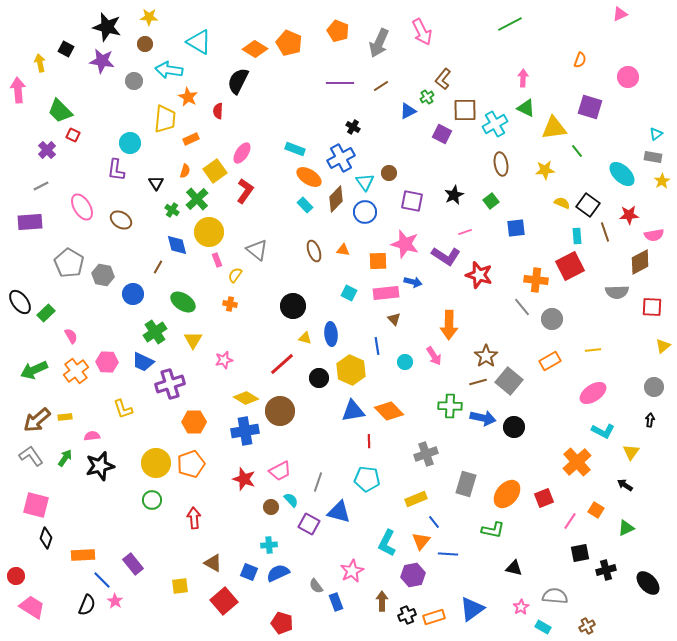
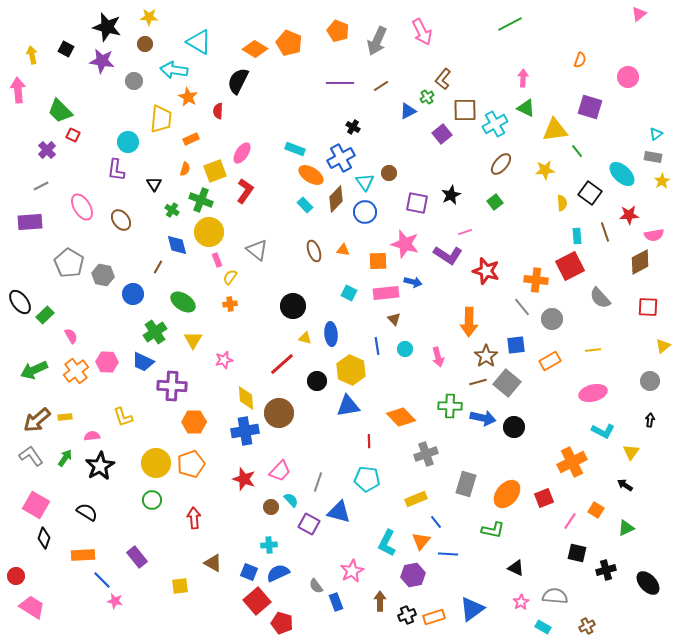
pink triangle at (620, 14): moved 19 px right; rotated 14 degrees counterclockwise
gray arrow at (379, 43): moved 2 px left, 2 px up
yellow arrow at (40, 63): moved 8 px left, 8 px up
cyan arrow at (169, 70): moved 5 px right
yellow trapezoid at (165, 119): moved 4 px left
yellow triangle at (554, 128): moved 1 px right, 2 px down
purple square at (442, 134): rotated 24 degrees clockwise
cyan circle at (130, 143): moved 2 px left, 1 px up
brown ellipse at (501, 164): rotated 50 degrees clockwise
orange semicircle at (185, 171): moved 2 px up
yellow square at (215, 171): rotated 15 degrees clockwise
orange ellipse at (309, 177): moved 2 px right, 2 px up
black triangle at (156, 183): moved 2 px left, 1 px down
black star at (454, 195): moved 3 px left
green cross at (197, 199): moved 4 px right, 1 px down; rotated 25 degrees counterclockwise
purple square at (412, 201): moved 5 px right, 2 px down
green square at (491, 201): moved 4 px right, 1 px down
yellow semicircle at (562, 203): rotated 63 degrees clockwise
black square at (588, 205): moved 2 px right, 12 px up
brown ellipse at (121, 220): rotated 20 degrees clockwise
blue square at (516, 228): moved 117 px down
purple L-shape at (446, 256): moved 2 px right, 1 px up
yellow semicircle at (235, 275): moved 5 px left, 2 px down
red star at (479, 275): moved 7 px right, 4 px up
gray semicircle at (617, 292): moved 17 px left, 6 px down; rotated 50 degrees clockwise
orange cross at (230, 304): rotated 16 degrees counterclockwise
red square at (652, 307): moved 4 px left
green rectangle at (46, 313): moved 1 px left, 2 px down
orange arrow at (449, 325): moved 20 px right, 3 px up
pink arrow at (434, 356): moved 4 px right, 1 px down; rotated 18 degrees clockwise
cyan circle at (405, 362): moved 13 px up
black circle at (319, 378): moved 2 px left, 3 px down
gray square at (509, 381): moved 2 px left, 2 px down
purple cross at (170, 384): moved 2 px right, 2 px down; rotated 20 degrees clockwise
gray circle at (654, 387): moved 4 px left, 6 px up
pink ellipse at (593, 393): rotated 20 degrees clockwise
yellow diamond at (246, 398): rotated 55 degrees clockwise
yellow L-shape at (123, 409): moved 8 px down
brown circle at (280, 411): moved 1 px left, 2 px down
blue triangle at (353, 411): moved 5 px left, 5 px up
orange diamond at (389, 411): moved 12 px right, 6 px down
orange cross at (577, 462): moved 5 px left; rotated 16 degrees clockwise
black star at (100, 466): rotated 16 degrees counterclockwise
pink trapezoid at (280, 471): rotated 20 degrees counterclockwise
pink square at (36, 505): rotated 16 degrees clockwise
blue line at (434, 522): moved 2 px right
black diamond at (46, 538): moved 2 px left
black square at (580, 553): moved 3 px left; rotated 24 degrees clockwise
purple rectangle at (133, 564): moved 4 px right, 7 px up
black triangle at (514, 568): moved 2 px right; rotated 12 degrees clockwise
pink star at (115, 601): rotated 21 degrees counterclockwise
red square at (224, 601): moved 33 px right
brown arrow at (382, 601): moved 2 px left
black semicircle at (87, 605): moved 93 px up; rotated 80 degrees counterclockwise
pink star at (521, 607): moved 5 px up
